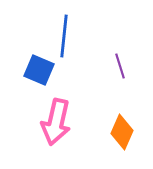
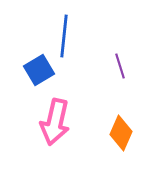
blue square: rotated 36 degrees clockwise
pink arrow: moved 1 px left
orange diamond: moved 1 px left, 1 px down
